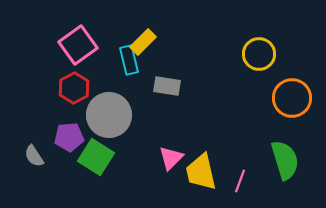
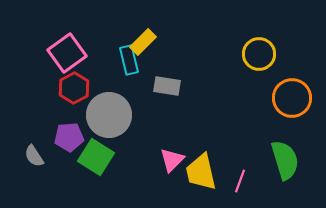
pink square: moved 11 px left, 8 px down
pink triangle: moved 1 px right, 2 px down
